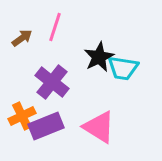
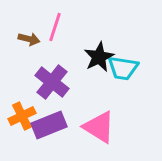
brown arrow: moved 7 px right, 1 px down; rotated 50 degrees clockwise
purple rectangle: moved 3 px right, 1 px up
